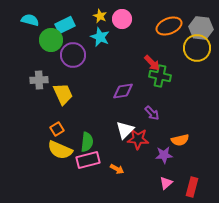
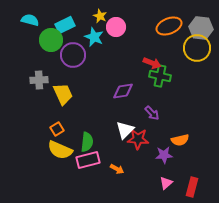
pink circle: moved 6 px left, 8 px down
cyan star: moved 6 px left
red arrow: rotated 24 degrees counterclockwise
